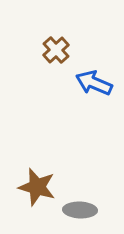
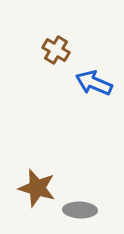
brown cross: rotated 16 degrees counterclockwise
brown star: moved 1 px down
